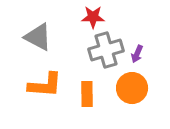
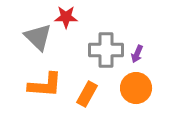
red star: moved 27 px left
gray triangle: rotated 16 degrees clockwise
gray cross: rotated 16 degrees clockwise
orange circle: moved 4 px right
orange rectangle: rotated 30 degrees clockwise
